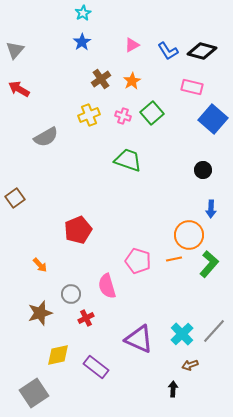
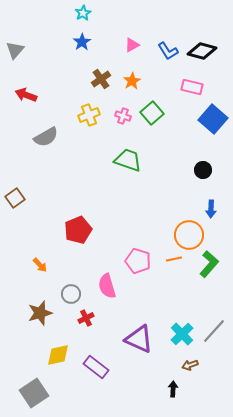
red arrow: moved 7 px right, 6 px down; rotated 10 degrees counterclockwise
